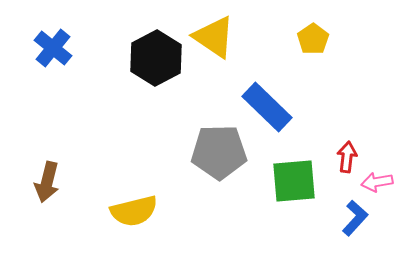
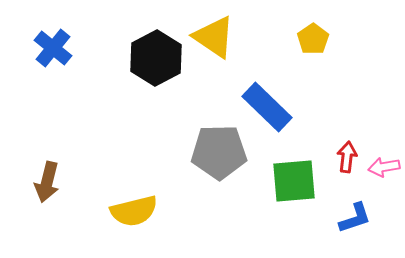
pink arrow: moved 7 px right, 15 px up
blue L-shape: rotated 30 degrees clockwise
